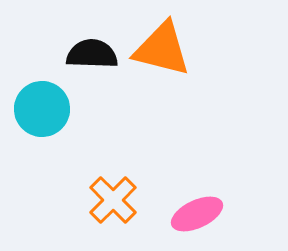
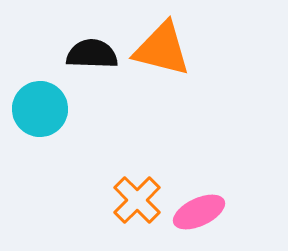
cyan circle: moved 2 px left
orange cross: moved 24 px right
pink ellipse: moved 2 px right, 2 px up
